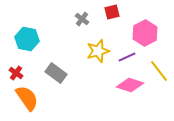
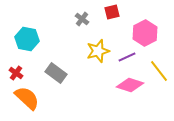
orange semicircle: rotated 12 degrees counterclockwise
